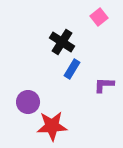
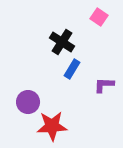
pink square: rotated 18 degrees counterclockwise
